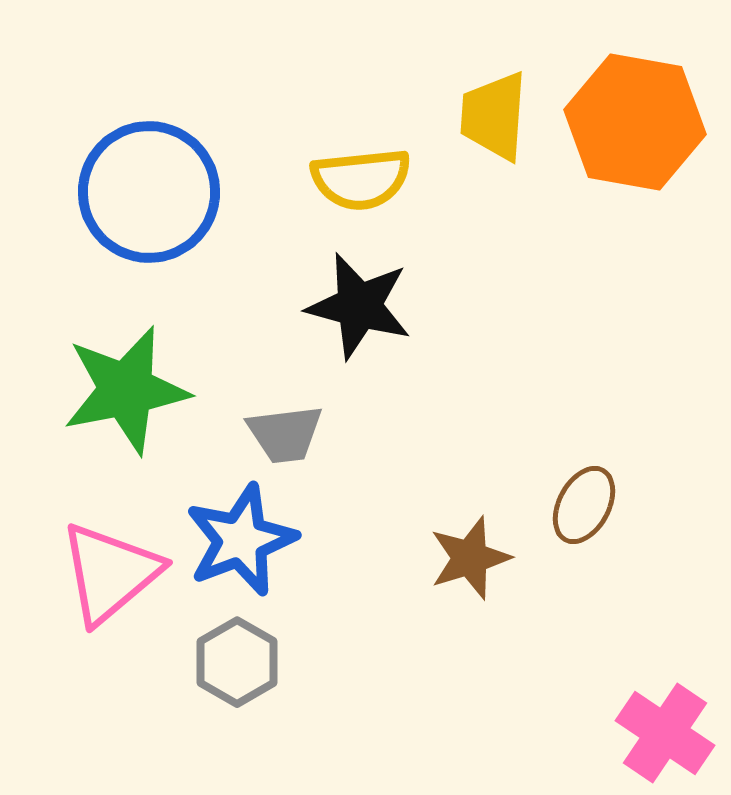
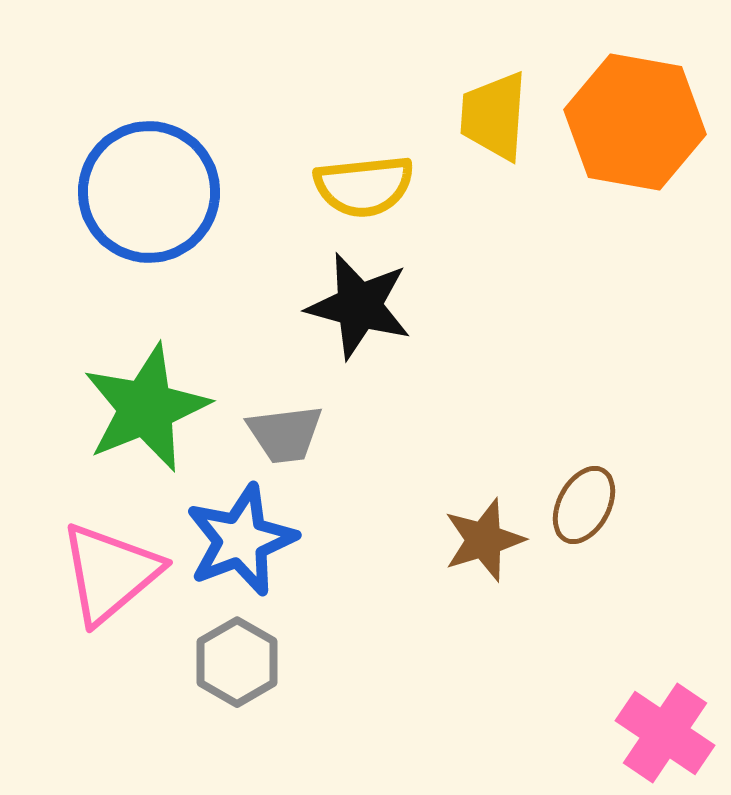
yellow semicircle: moved 3 px right, 7 px down
green star: moved 20 px right, 18 px down; rotated 11 degrees counterclockwise
brown star: moved 14 px right, 18 px up
